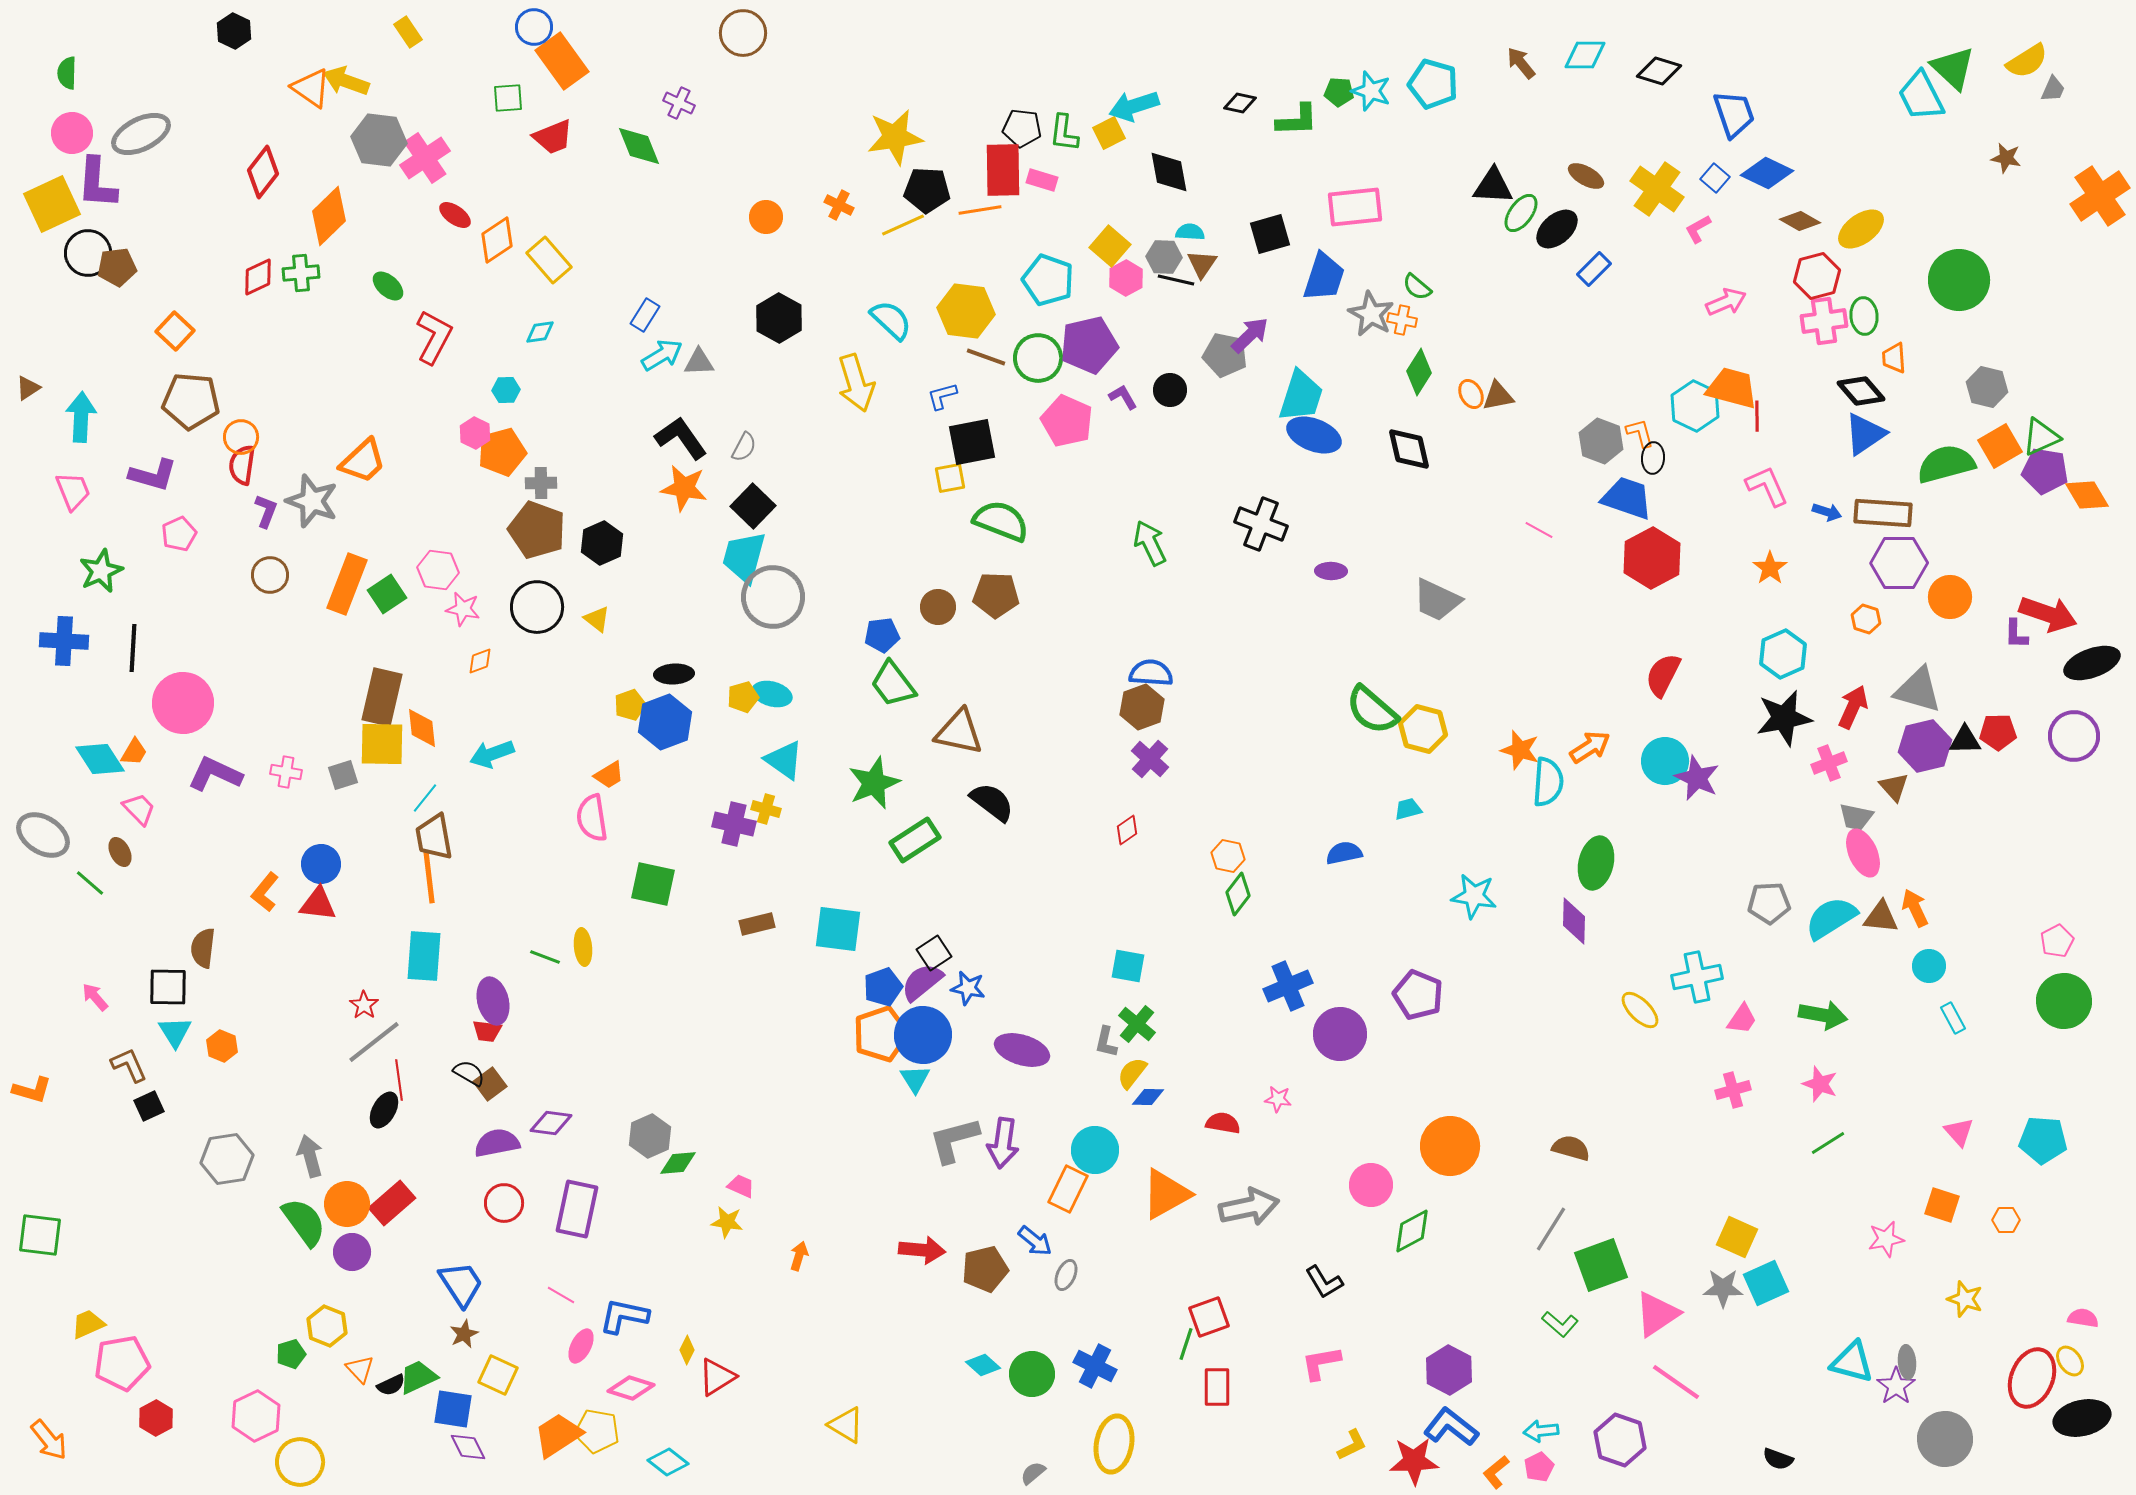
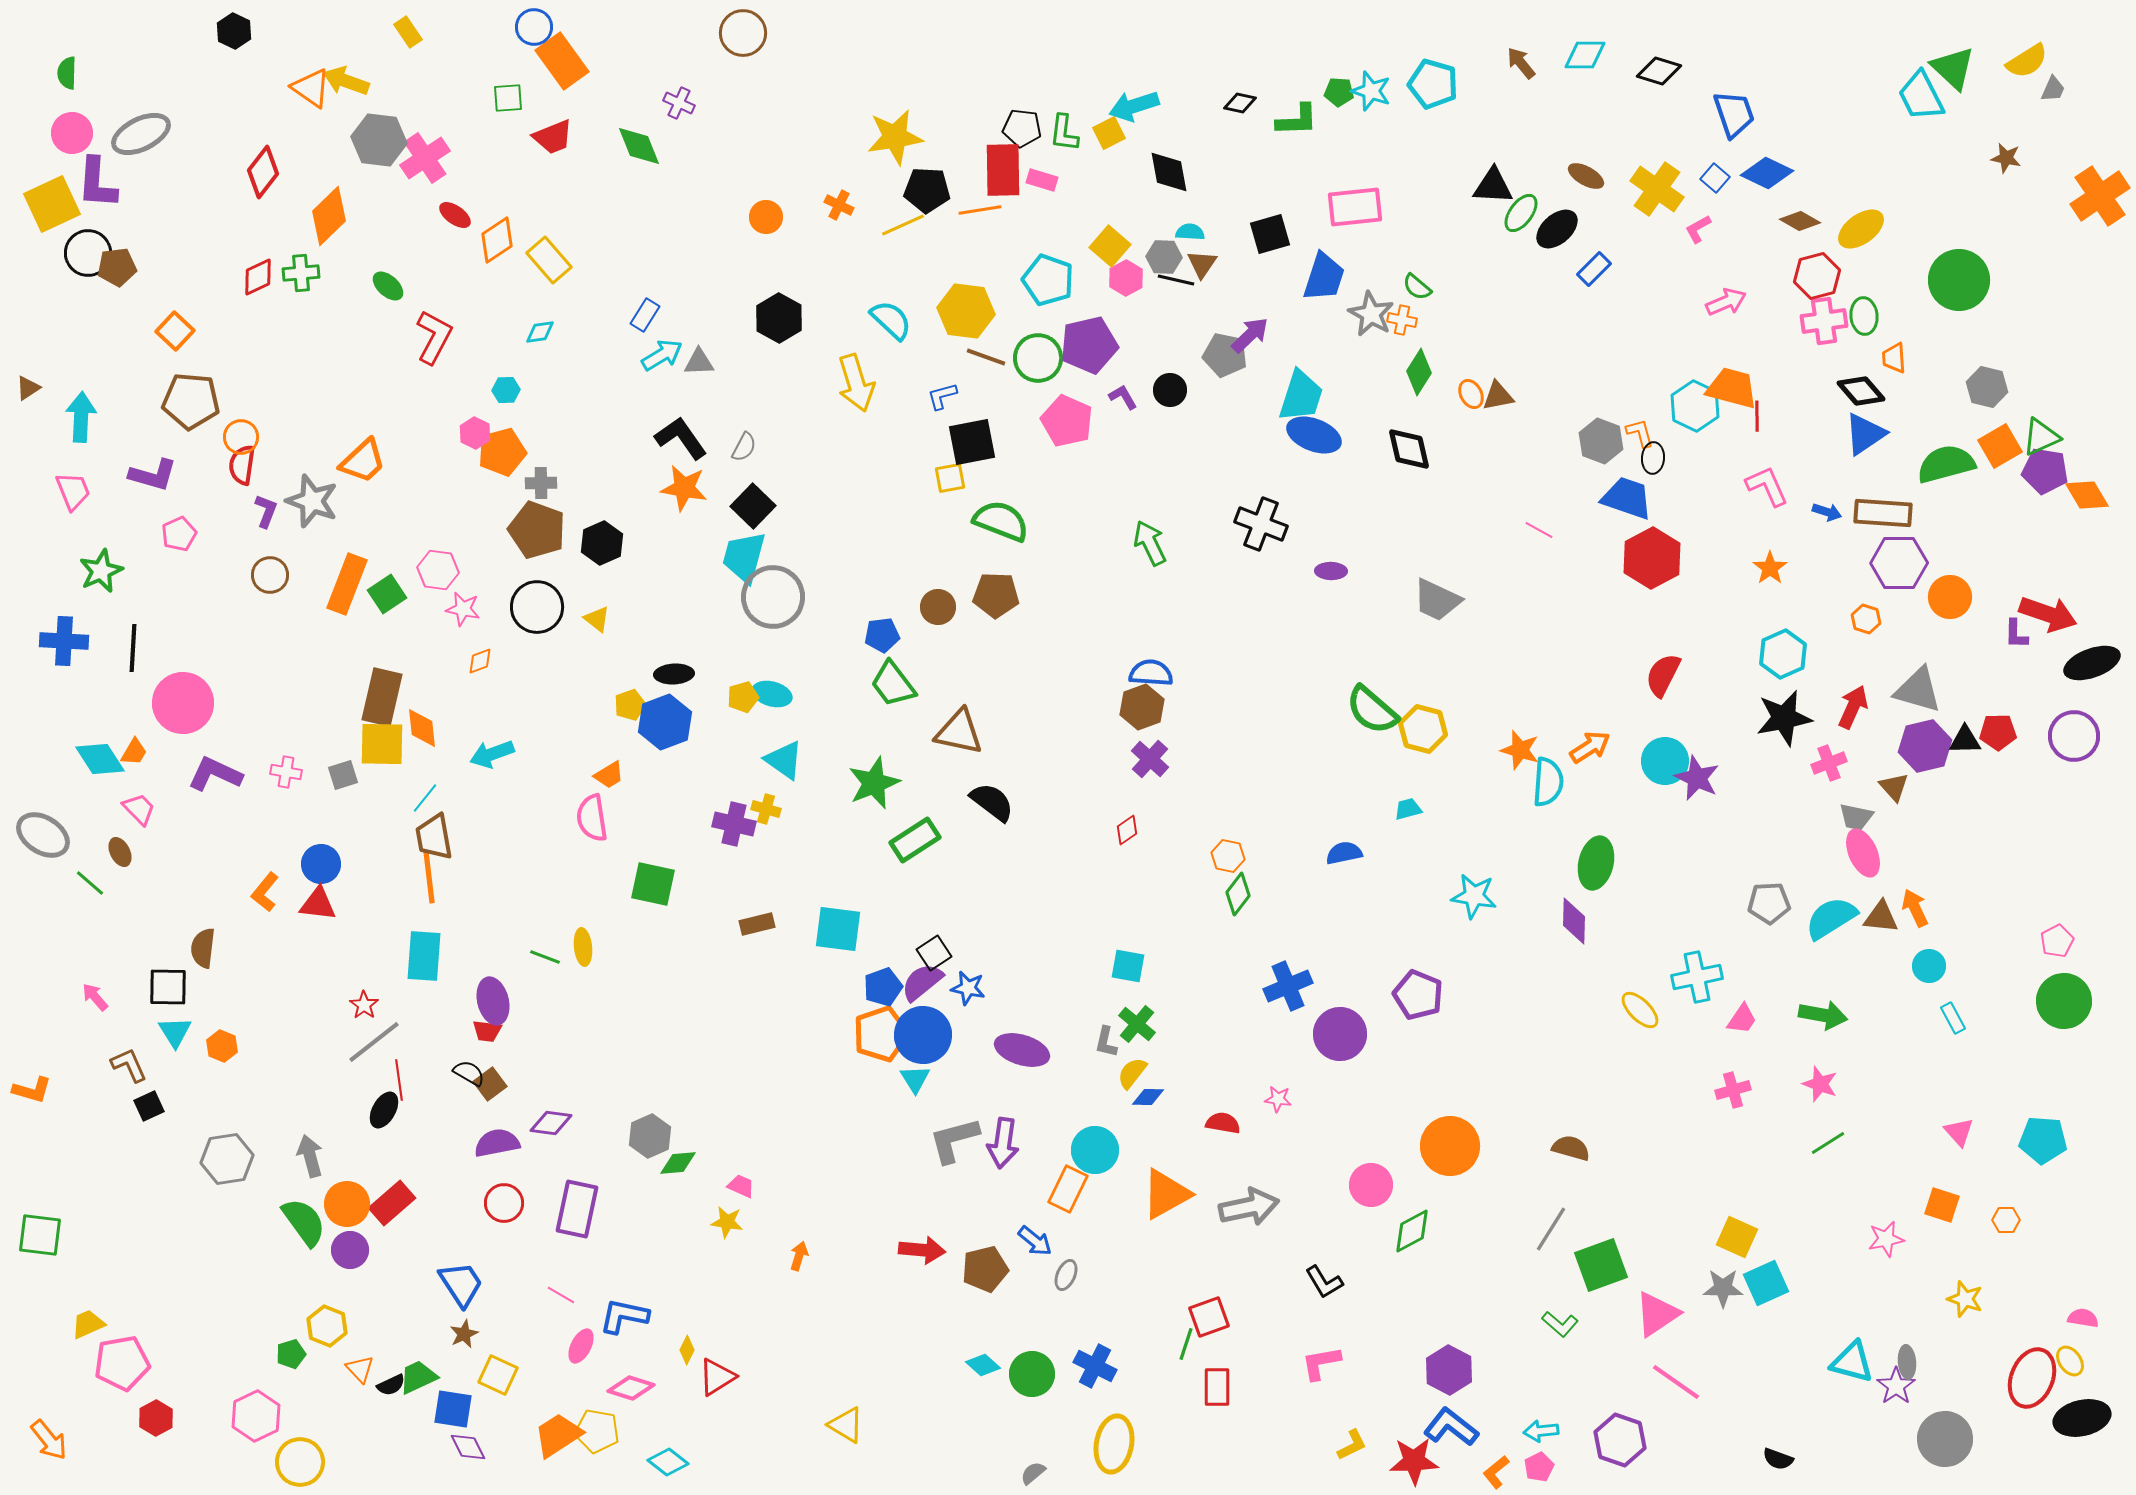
purple circle at (352, 1252): moved 2 px left, 2 px up
